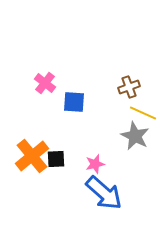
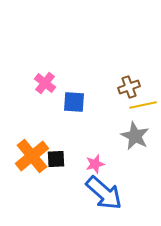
yellow line: moved 8 px up; rotated 36 degrees counterclockwise
